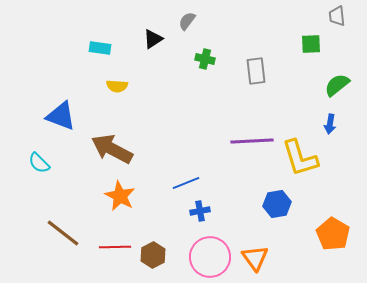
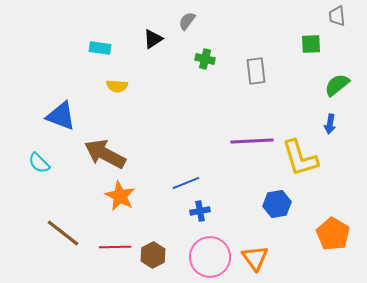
brown arrow: moved 7 px left, 5 px down
